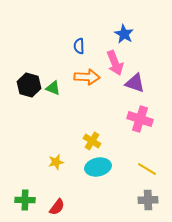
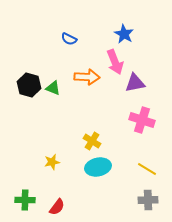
blue semicircle: moved 10 px left, 7 px up; rotated 63 degrees counterclockwise
pink arrow: moved 1 px up
purple triangle: rotated 30 degrees counterclockwise
pink cross: moved 2 px right, 1 px down
yellow star: moved 4 px left
